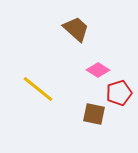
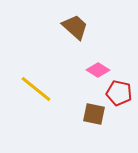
brown trapezoid: moved 1 px left, 2 px up
yellow line: moved 2 px left
red pentagon: rotated 30 degrees clockwise
